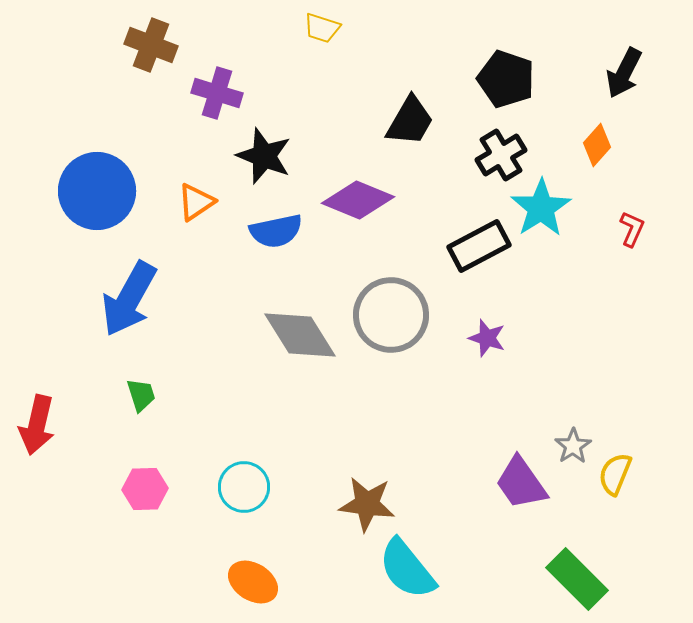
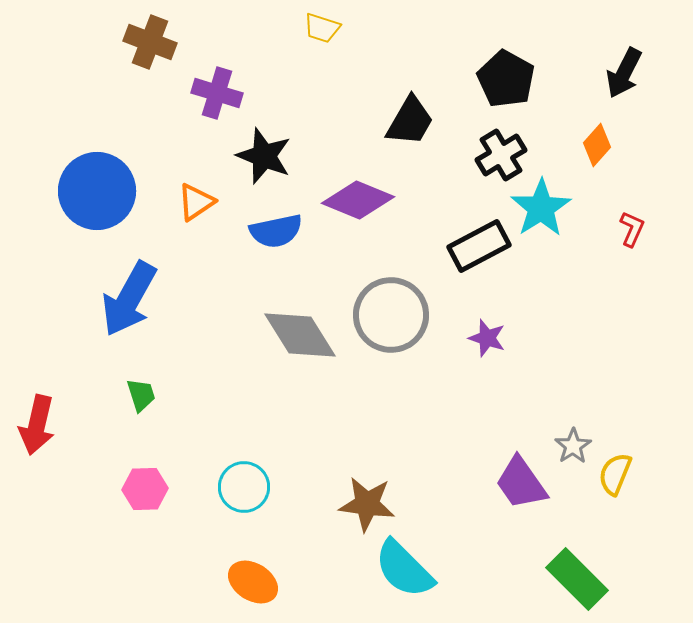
brown cross: moved 1 px left, 3 px up
black pentagon: rotated 10 degrees clockwise
cyan semicircle: moved 3 px left; rotated 6 degrees counterclockwise
